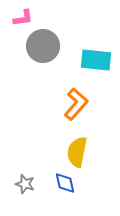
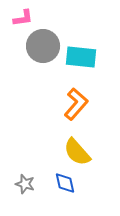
cyan rectangle: moved 15 px left, 3 px up
yellow semicircle: rotated 52 degrees counterclockwise
